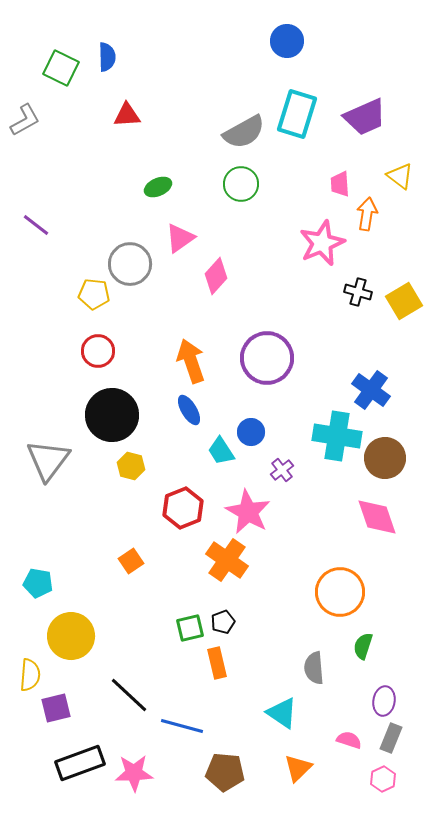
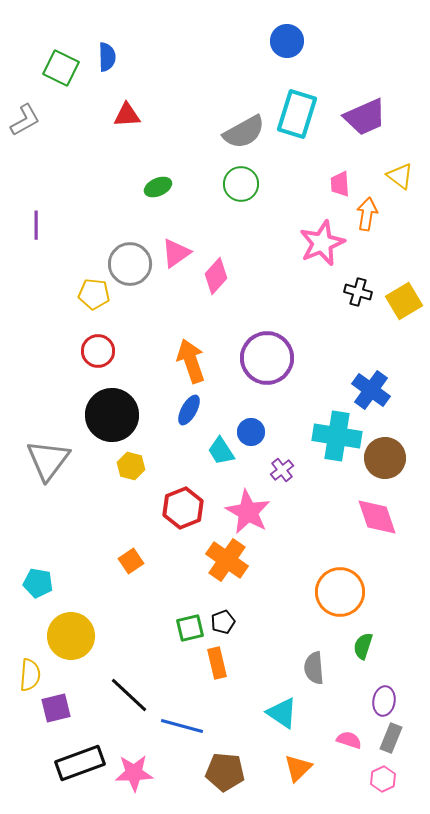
purple line at (36, 225): rotated 52 degrees clockwise
pink triangle at (180, 238): moved 4 px left, 15 px down
blue ellipse at (189, 410): rotated 60 degrees clockwise
